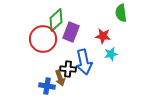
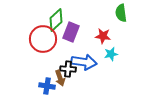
blue arrow: rotated 70 degrees counterclockwise
